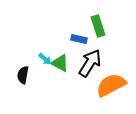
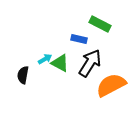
green rectangle: moved 2 px right, 2 px up; rotated 45 degrees counterclockwise
cyan arrow: rotated 72 degrees counterclockwise
